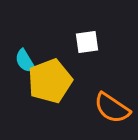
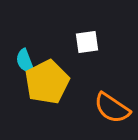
cyan semicircle: rotated 10 degrees clockwise
yellow pentagon: moved 3 px left, 1 px down; rotated 6 degrees counterclockwise
